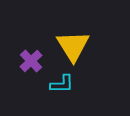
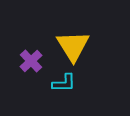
cyan L-shape: moved 2 px right, 1 px up
